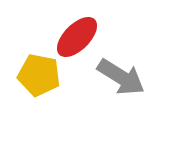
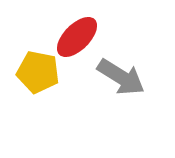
yellow pentagon: moved 1 px left, 3 px up
